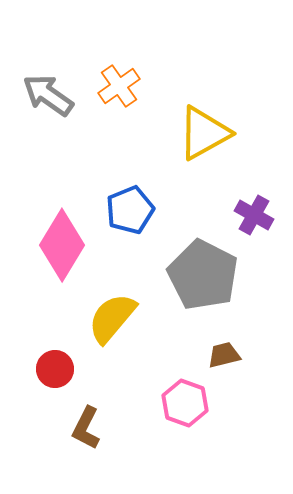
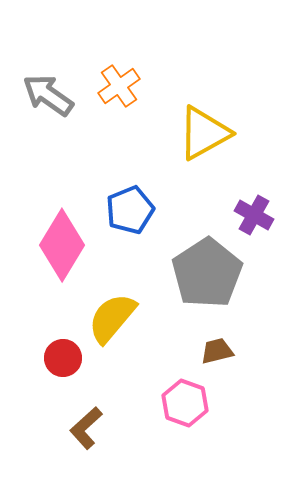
gray pentagon: moved 4 px right, 2 px up; rotated 12 degrees clockwise
brown trapezoid: moved 7 px left, 4 px up
red circle: moved 8 px right, 11 px up
brown L-shape: rotated 21 degrees clockwise
